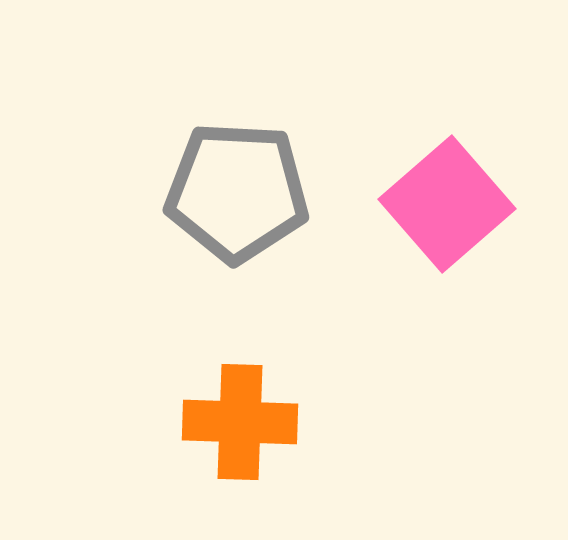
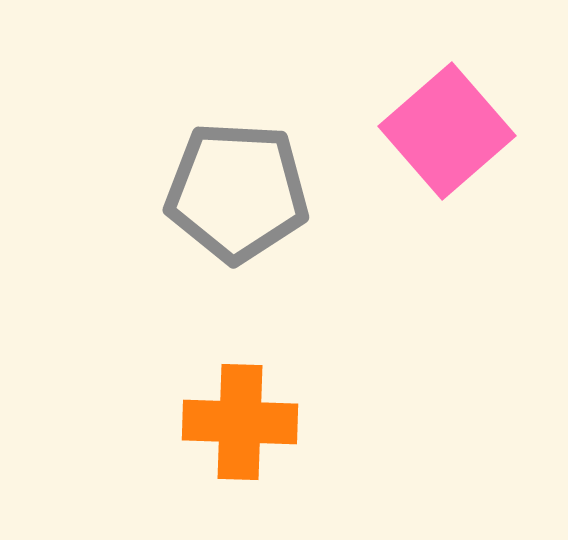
pink square: moved 73 px up
